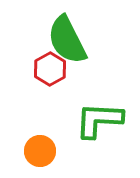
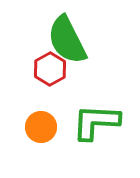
green L-shape: moved 3 px left, 2 px down
orange circle: moved 1 px right, 24 px up
